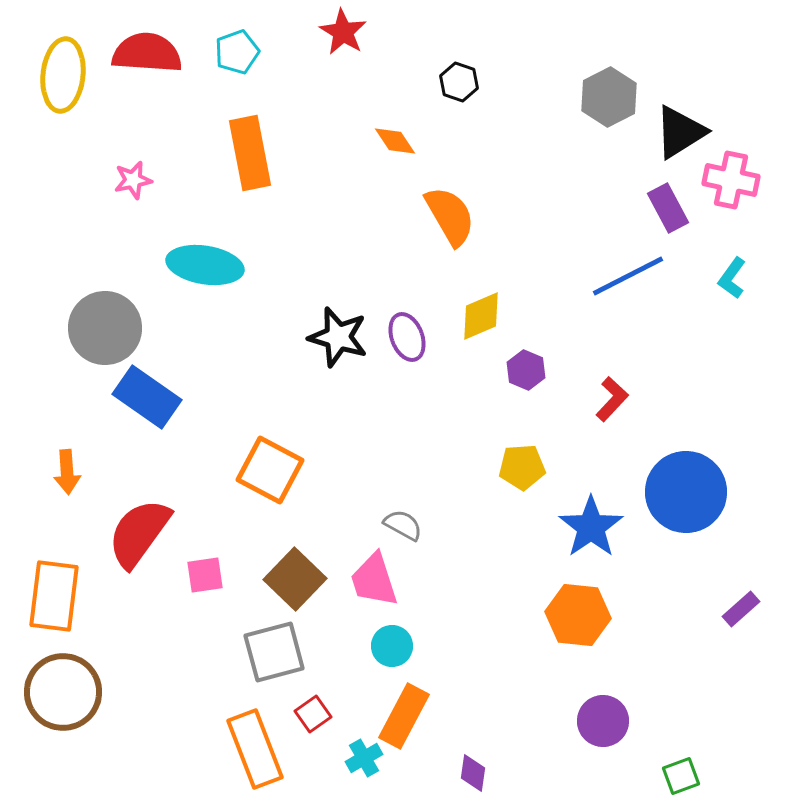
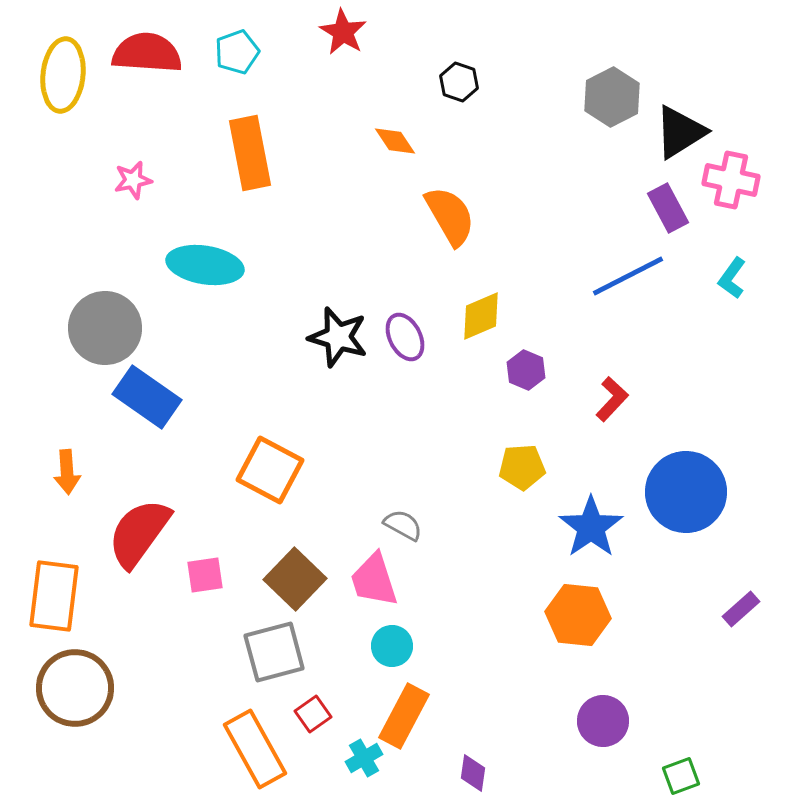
gray hexagon at (609, 97): moved 3 px right
purple ellipse at (407, 337): moved 2 px left; rotated 6 degrees counterclockwise
brown circle at (63, 692): moved 12 px right, 4 px up
orange rectangle at (255, 749): rotated 8 degrees counterclockwise
